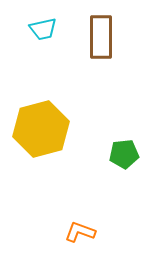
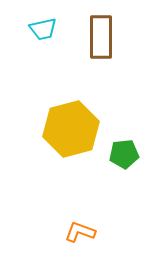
yellow hexagon: moved 30 px right
